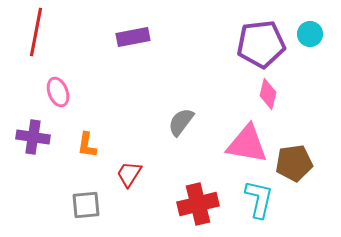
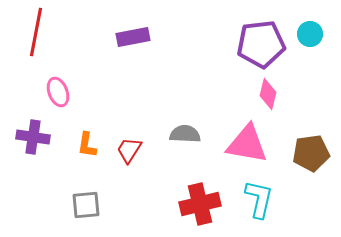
gray semicircle: moved 4 px right, 12 px down; rotated 56 degrees clockwise
brown pentagon: moved 17 px right, 10 px up
red trapezoid: moved 24 px up
red cross: moved 2 px right
